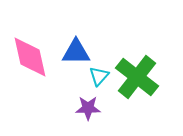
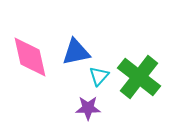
blue triangle: rotated 12 degrees counterclockwise
green cross: moved 2 px right
